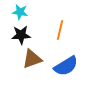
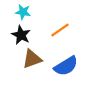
cyan star: moved 3 px right
orange line: rotated 42 degrees clockwise
black star: rotated 30 degrees clockwise
